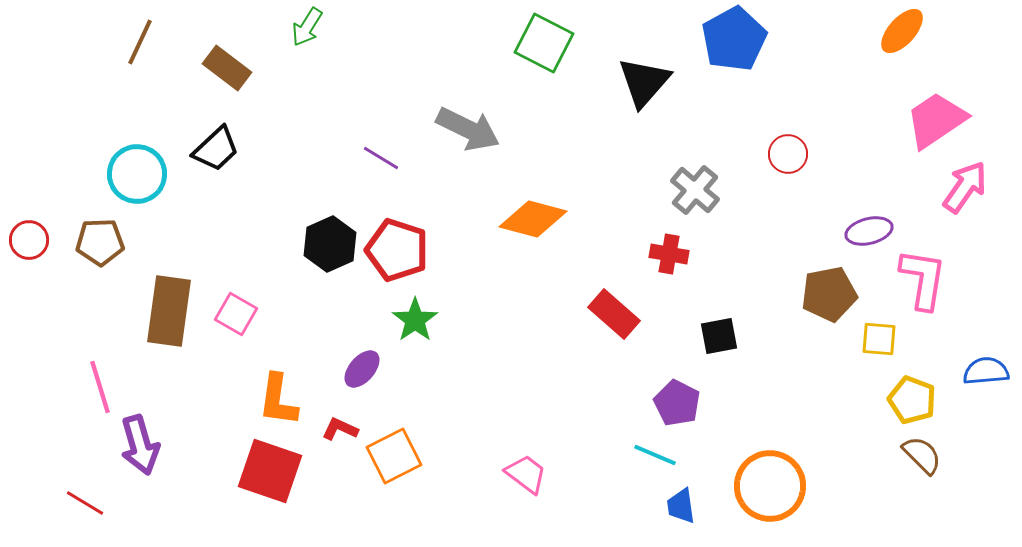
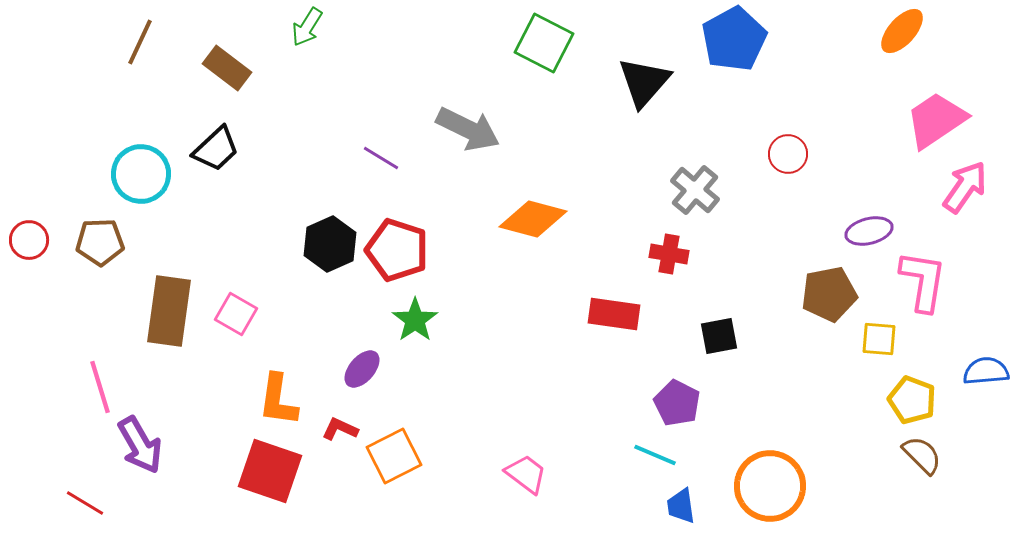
cyan circle at (137, 174): moved 4 px right
pink L-shape at (923, 279): moved 2 px down
red rectangle at (614, 314): rotated 33 degrees counterclockwise
purple arrow at (140, 445): rotated 14 degrees counterclockwise
